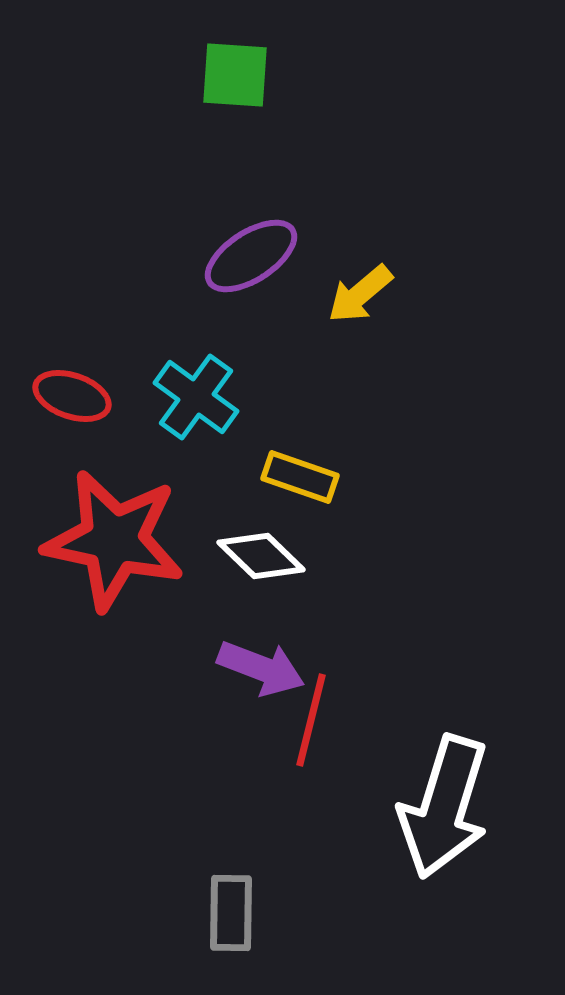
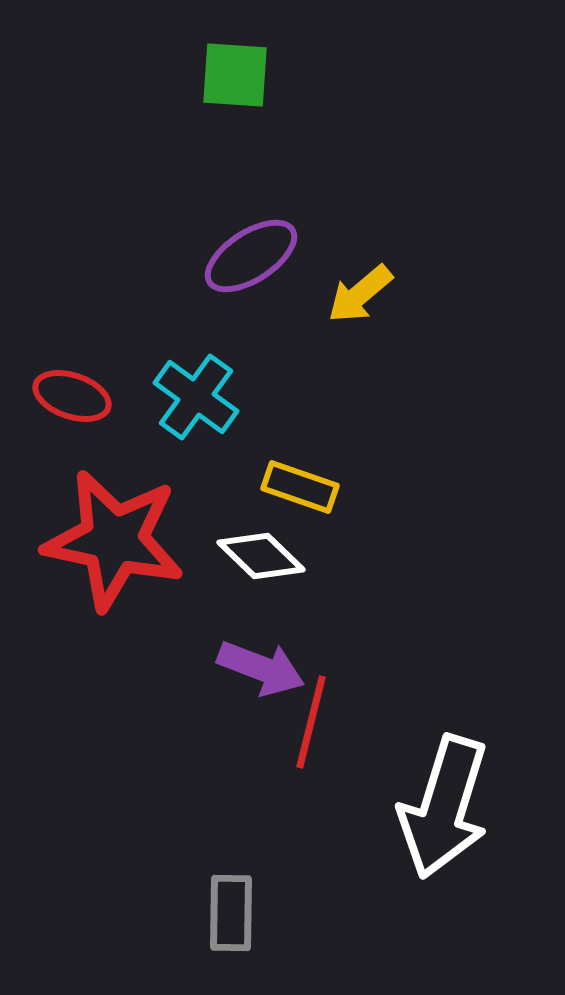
yellow rectangle: moved 10 px down
red line: moved 2 px down
